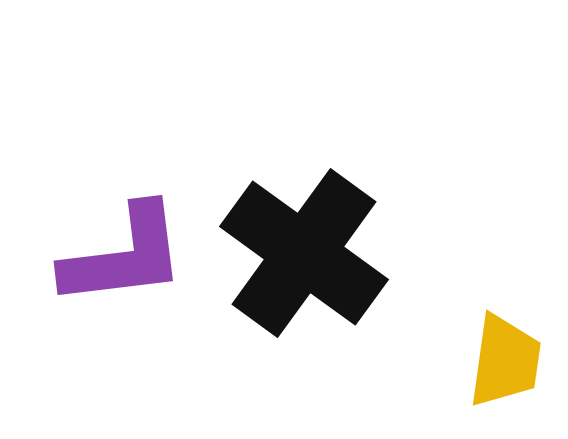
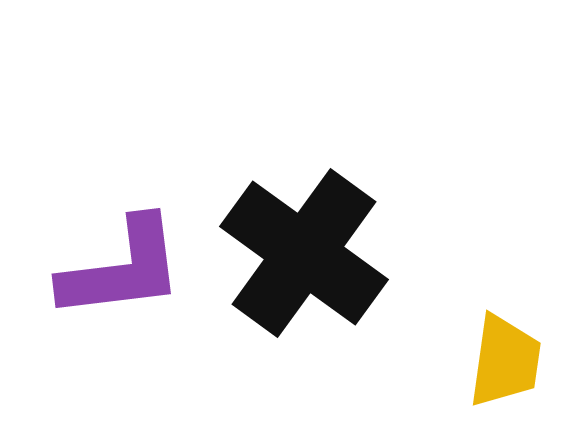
purple L-shape: moved 2 px left, 13 px down
